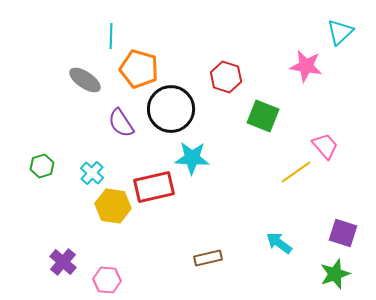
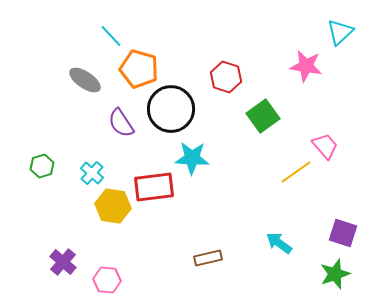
cyan line: rotated 45 degrees counterclockwise
green square: rotated 32 degrees clockwise
red rectangle: rotated 6 degrees clockwise
